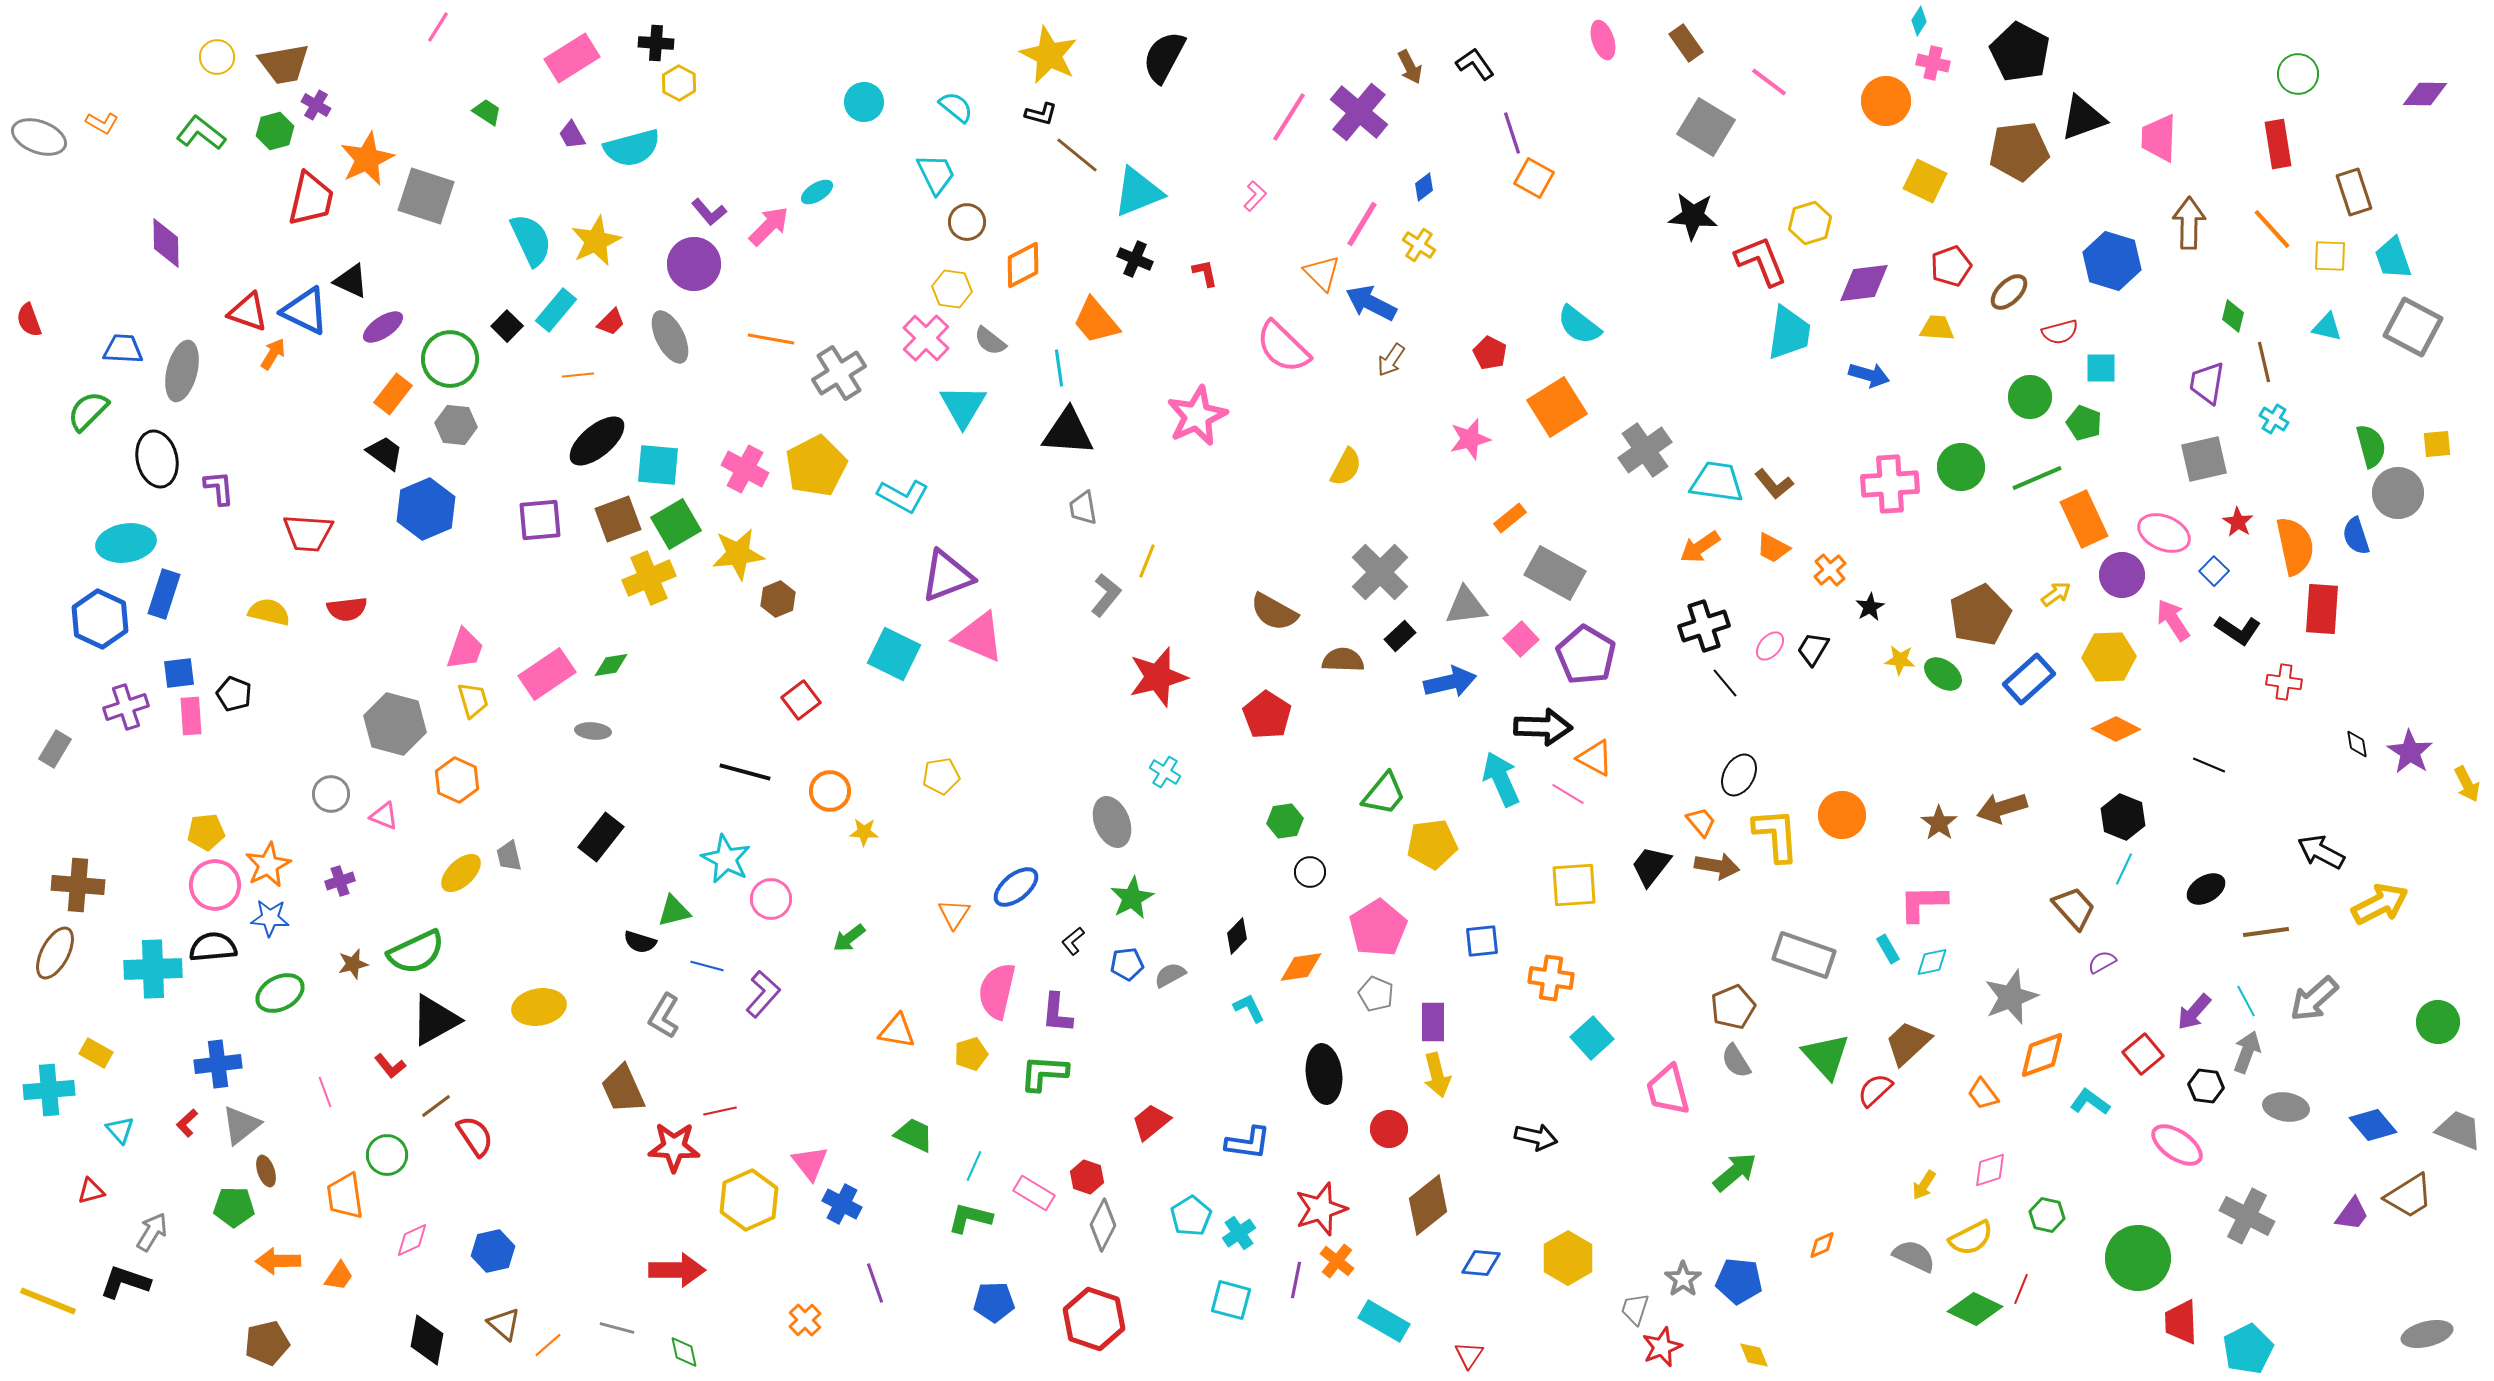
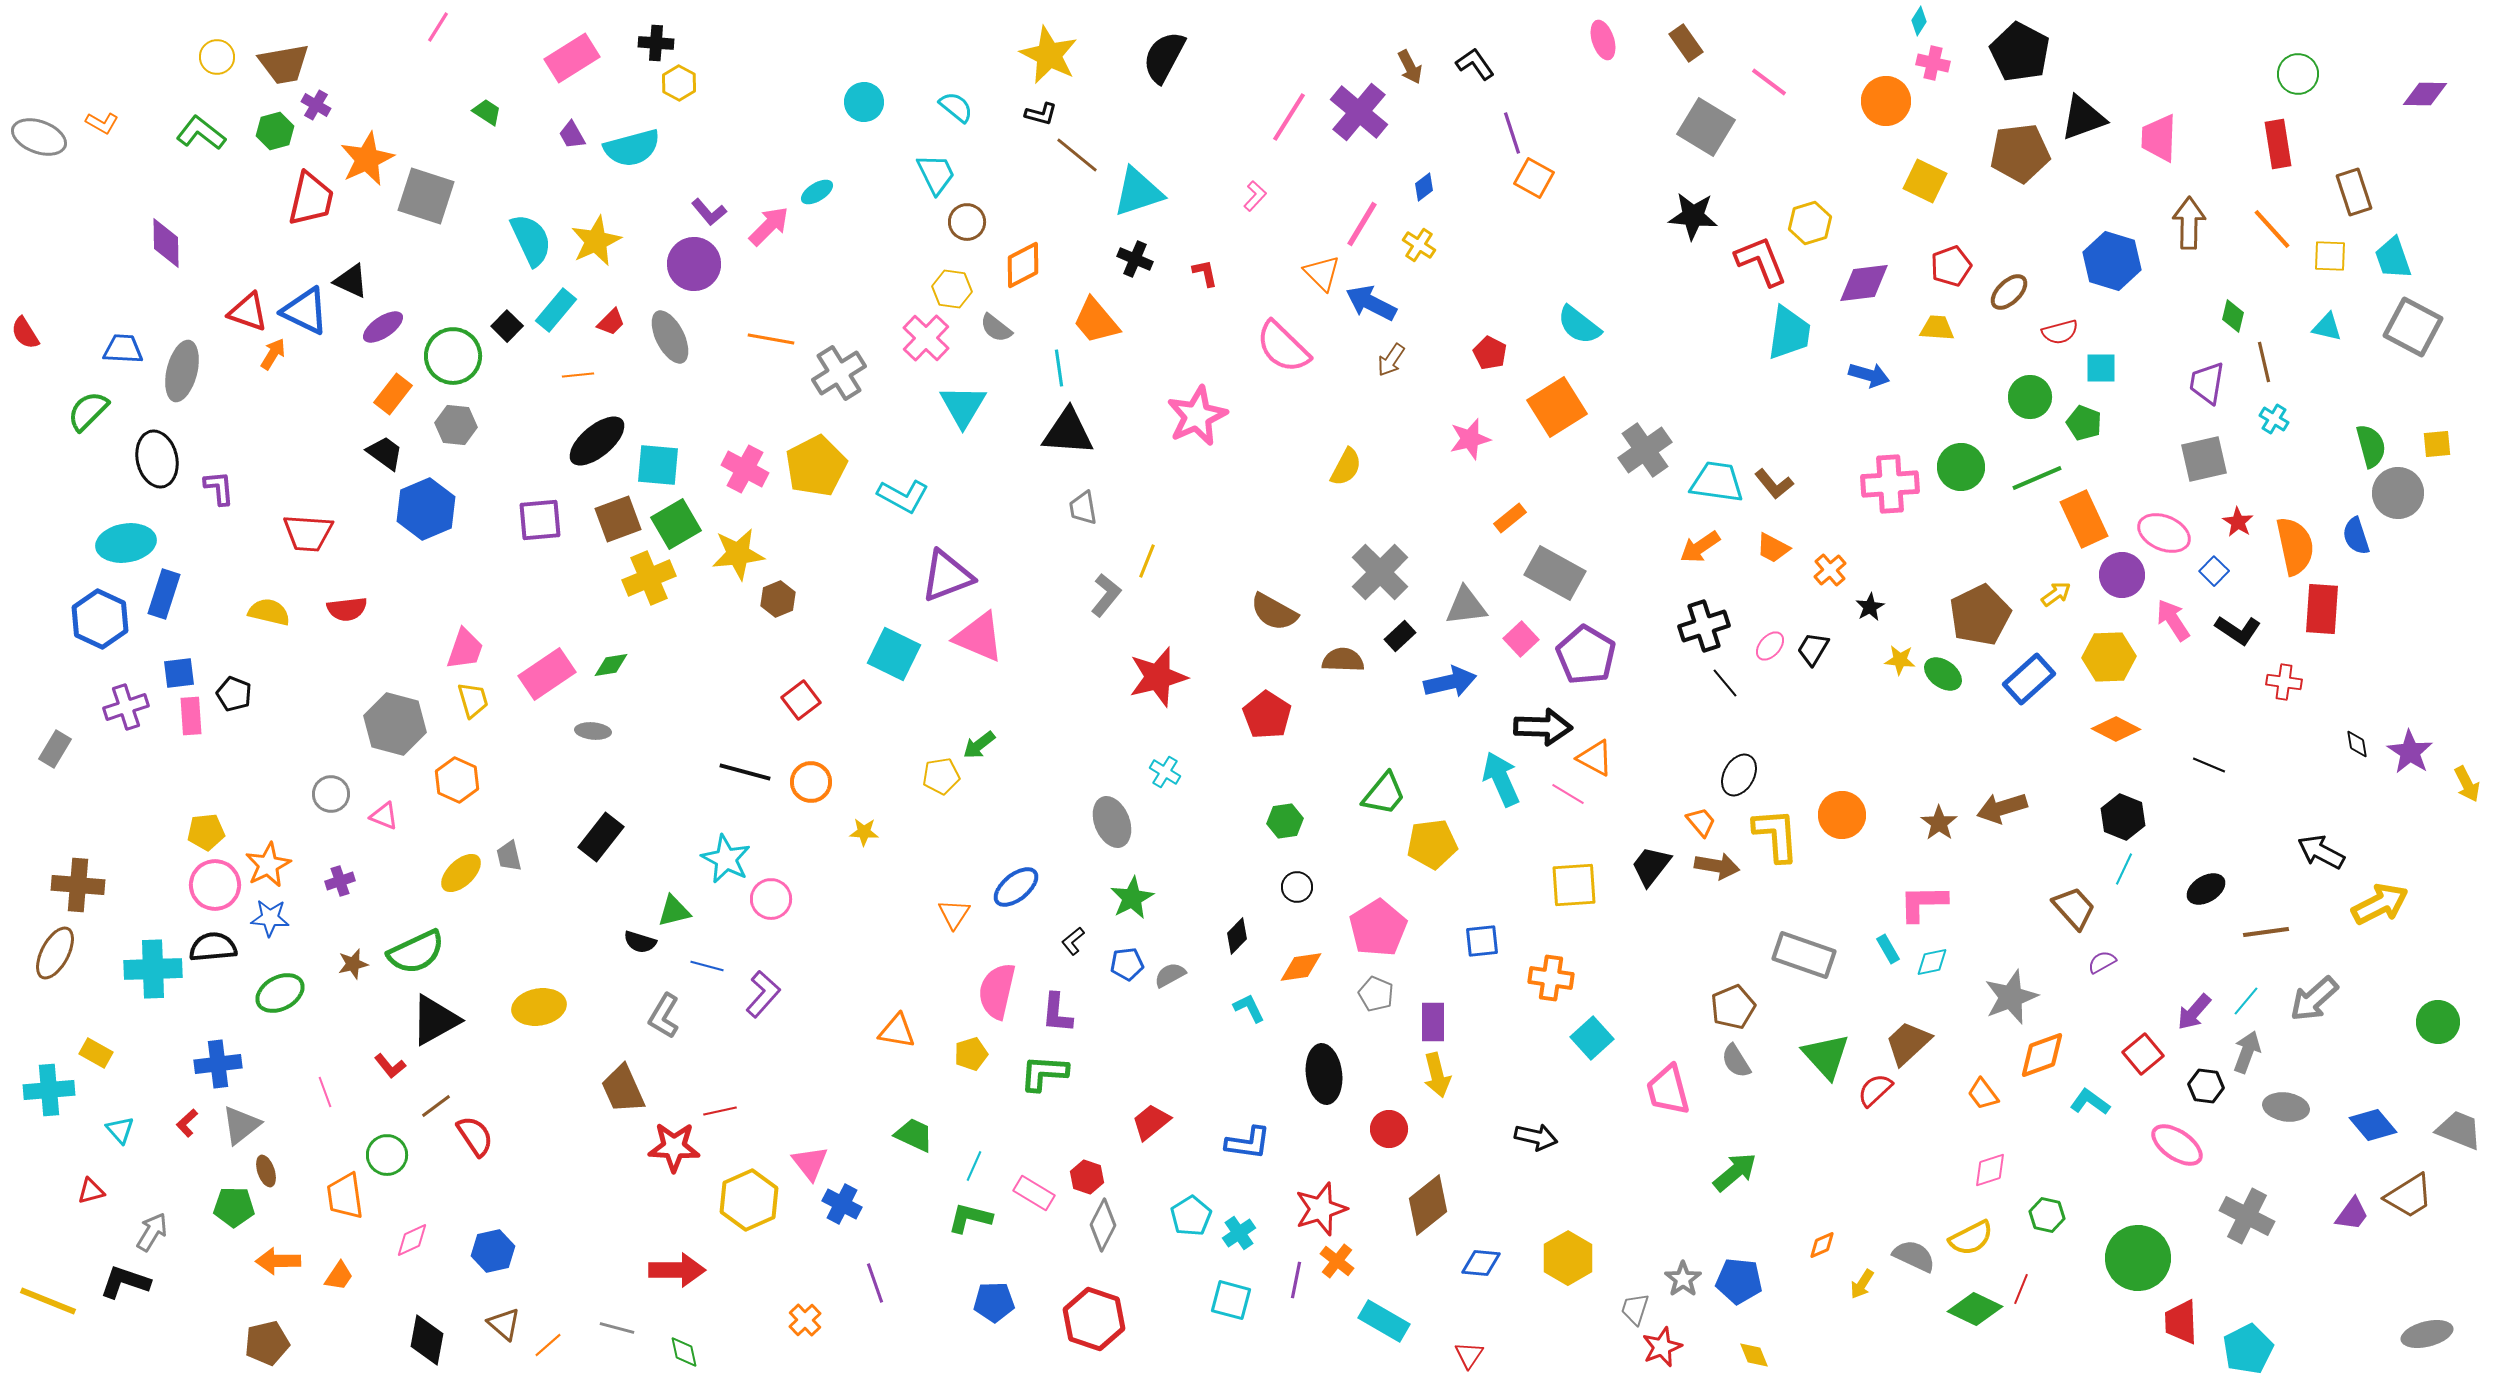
brown pentagon at (2019, 151): moved 1 px right, 2 px down
cyan triangle at (1138, 192): rotated 4 degrees clockwise
red semicircle at (29, 320): moved 4 px left, 13 px down; rotated 12 degrees counterclockwise
gray semicircle at (990, 341): moved 6 px right, 13 px up
green circle at (450, 359): moved 3 px right, 3 px up
orange circle at (830, 791): moved 19 px left, 9 px up
black circle at (1310, 872): moved 13 px left, 15 px down
green arrow at (849, 938): moved 130 px right, 193 px up
cyan line at (2246, 1001): rotated 68 degrees clockwise
yellow arrow at (1924, 1185): moved 62 px left, 99 px down
